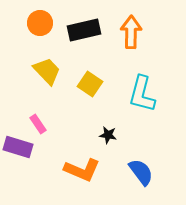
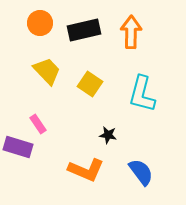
orange L-shape: moved 4 px right
